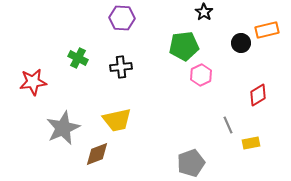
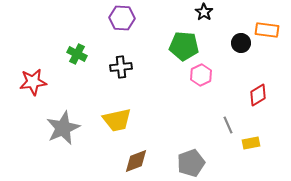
orange rectangle: rotated 20 degrees clockwise
green pentagon: rotated 12 degrees clockwise
green cross: moved 1 px left, 4 px up
brown diamond: moved 39 px right, 7 px down
